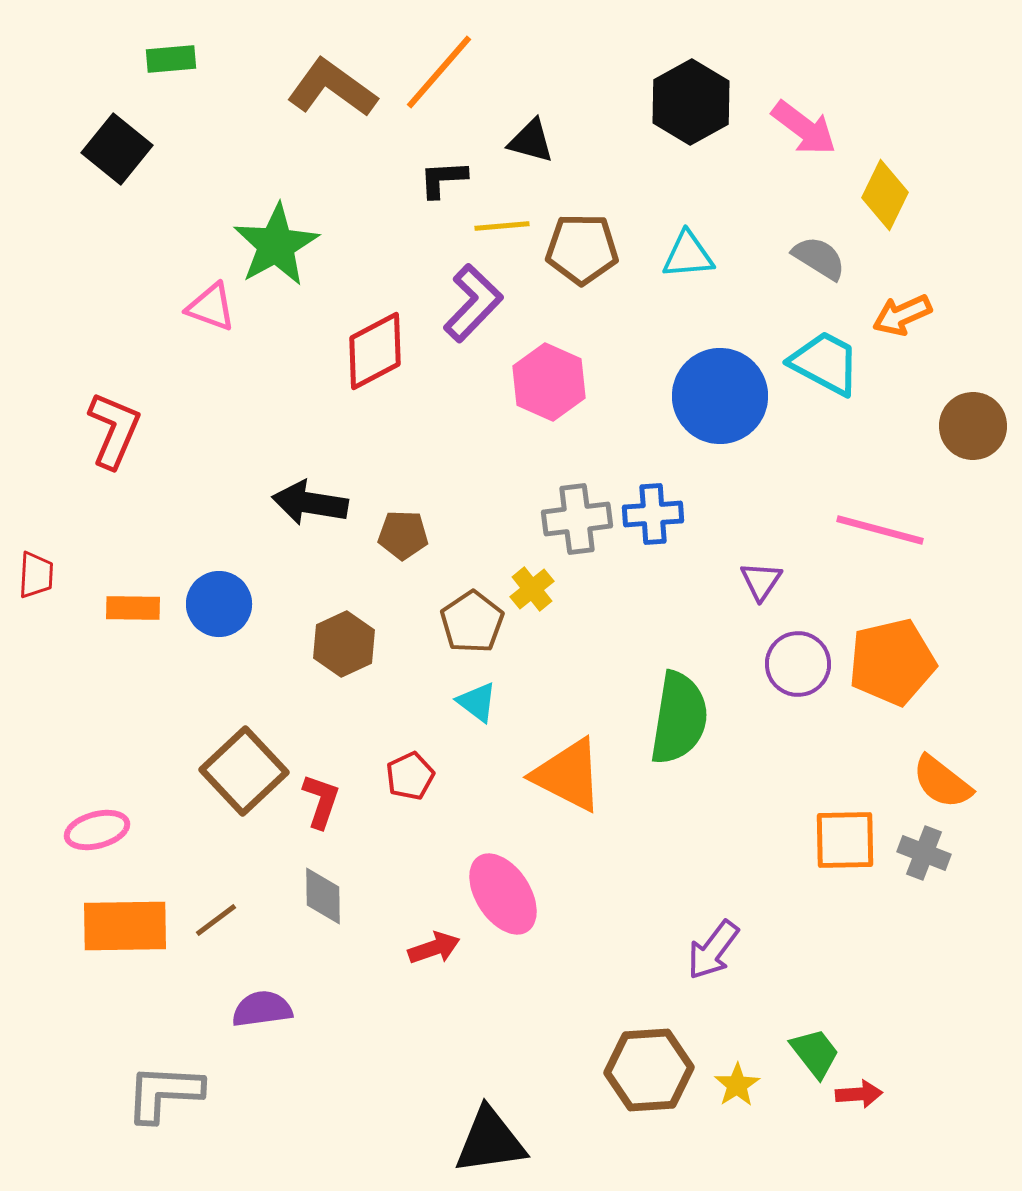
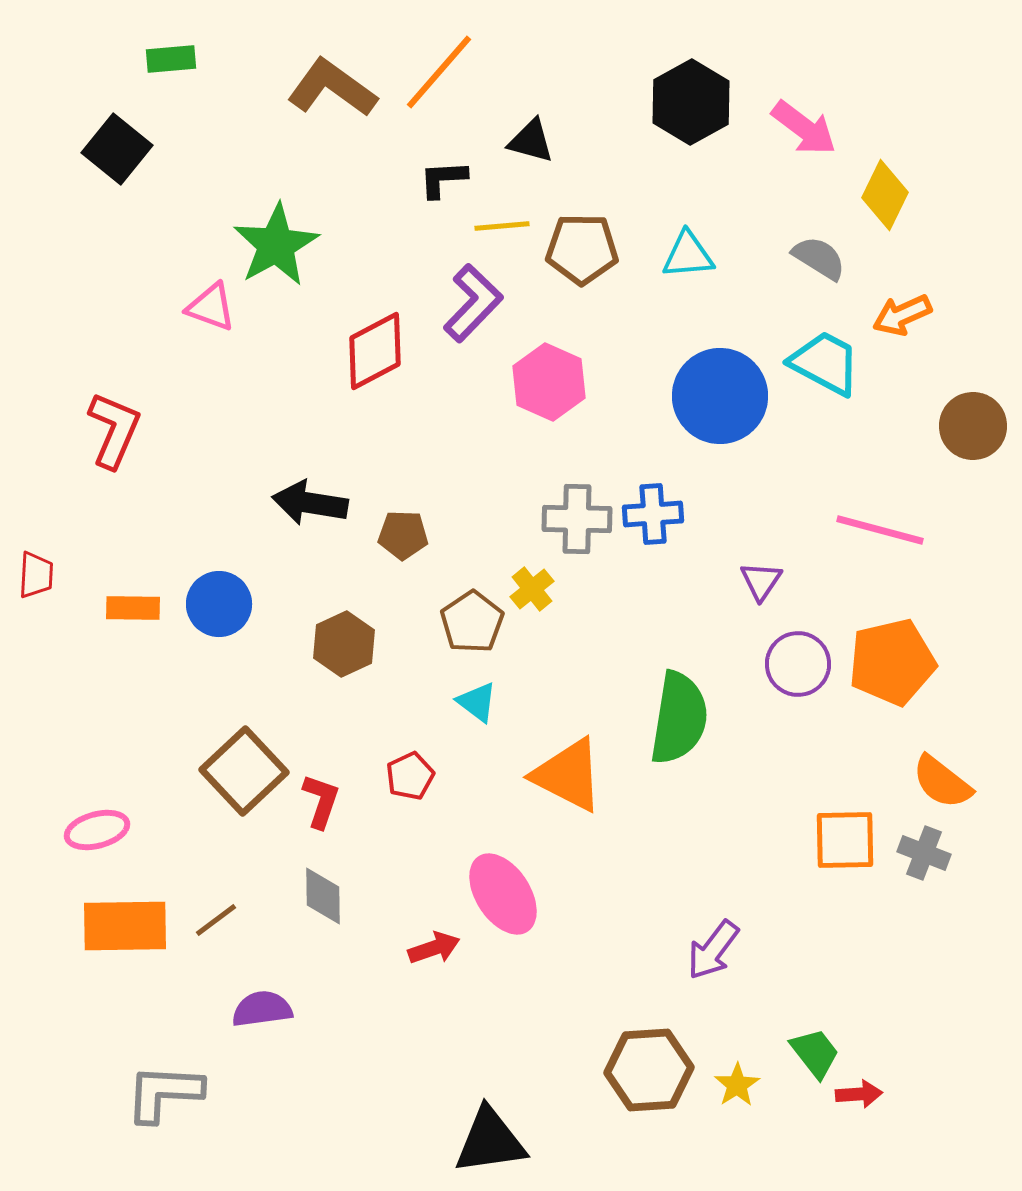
gray cross at (577, 519): rotated 8 degrees clockwise
